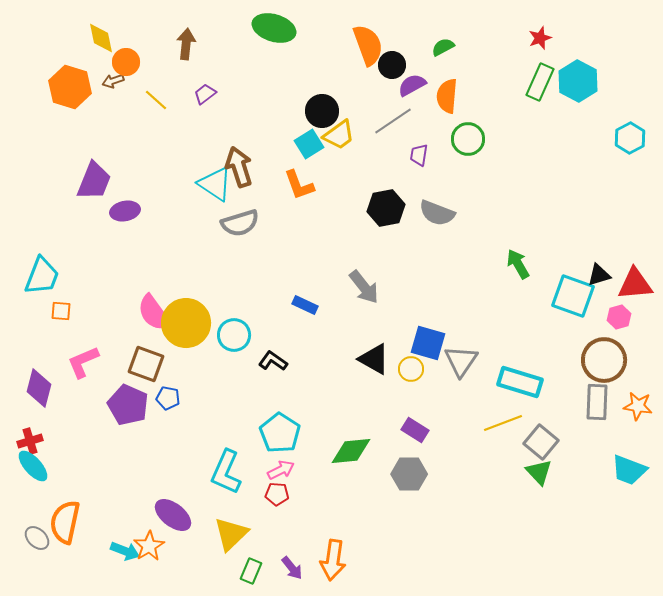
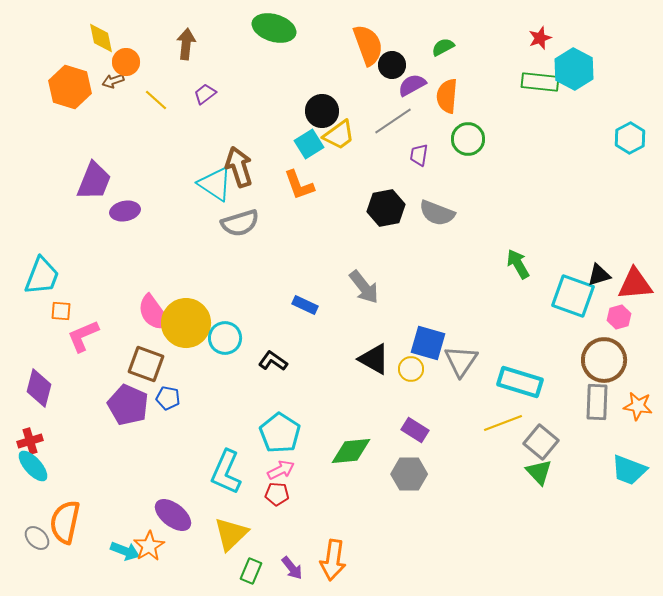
cyan hexagon at (578, 81): moved 4 px left, 12 px up
green rectangle at (540, 82): rotated 72 degrees clockwise
cyan circle at (234, 335): moved 9 px left, 3 px down
pink L-shape at (83, 362): moved 26 px up
